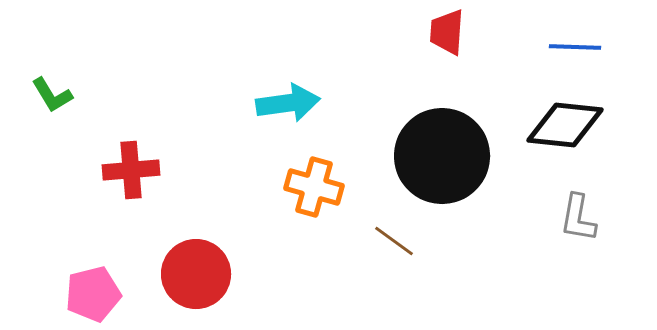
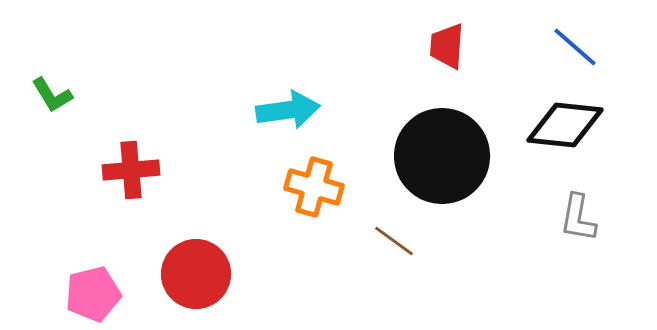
red trapezoid: moved 14 px down
blue line: rotated 39 degrees clockwise
cyan arrow: moved 7 px down
